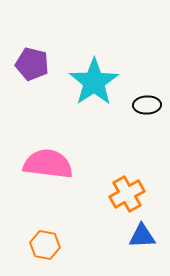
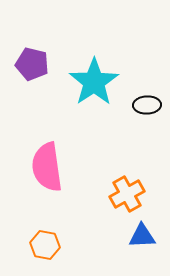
pink semicircle: moved 1 px left, 3 px down; rotated 105 degrees counterclockwise
